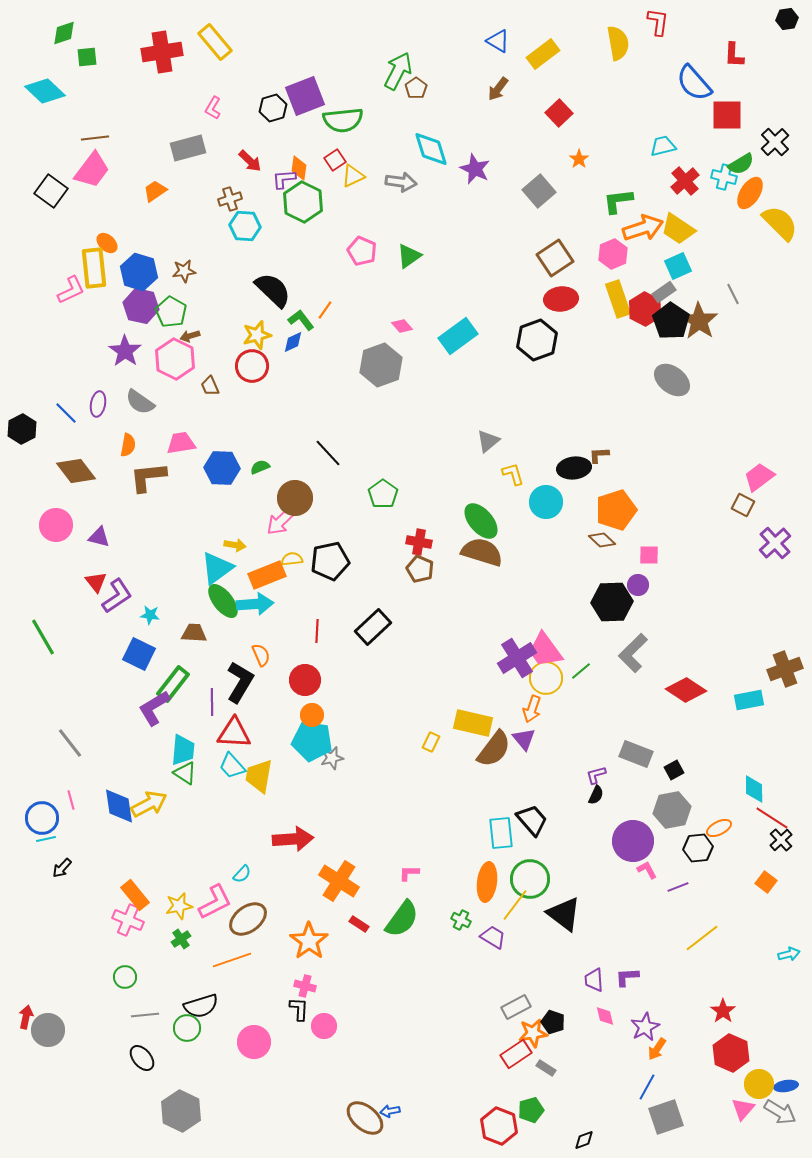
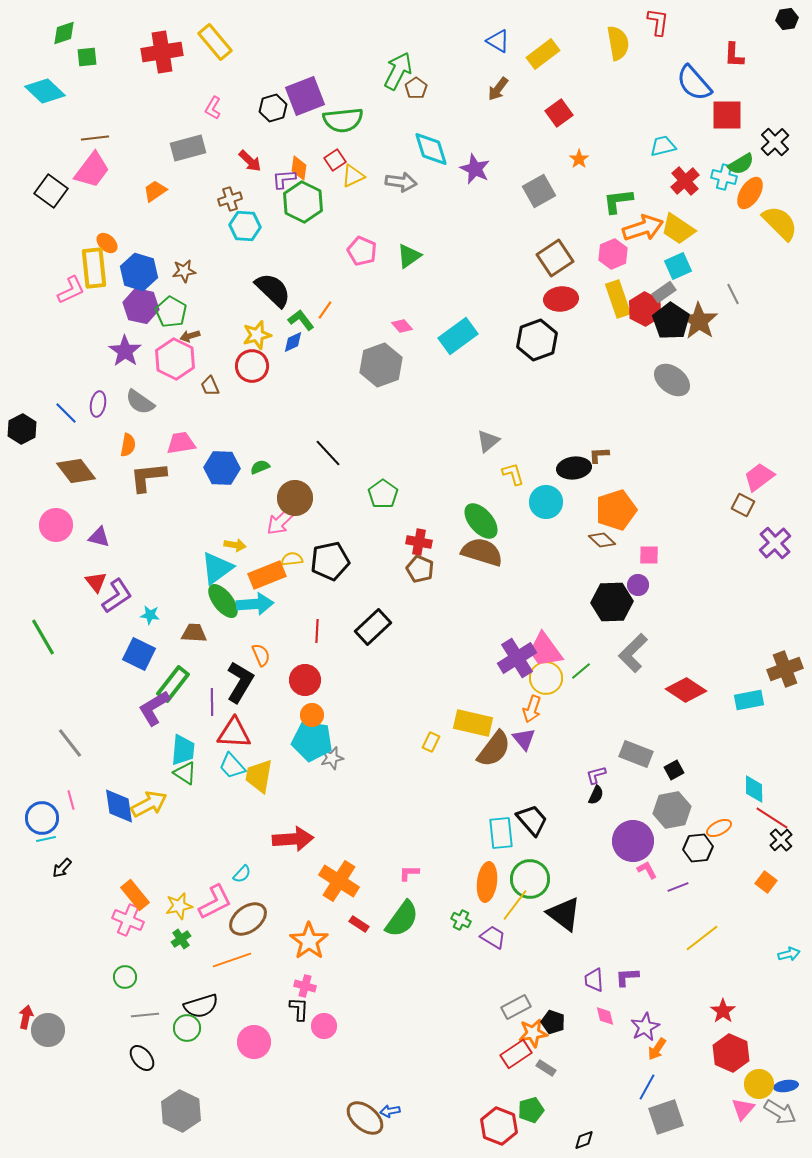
red square at (559, 113): rotated 8 degrees clockwise
gray square at (539, 191): rotated 12 degrees clockwise
